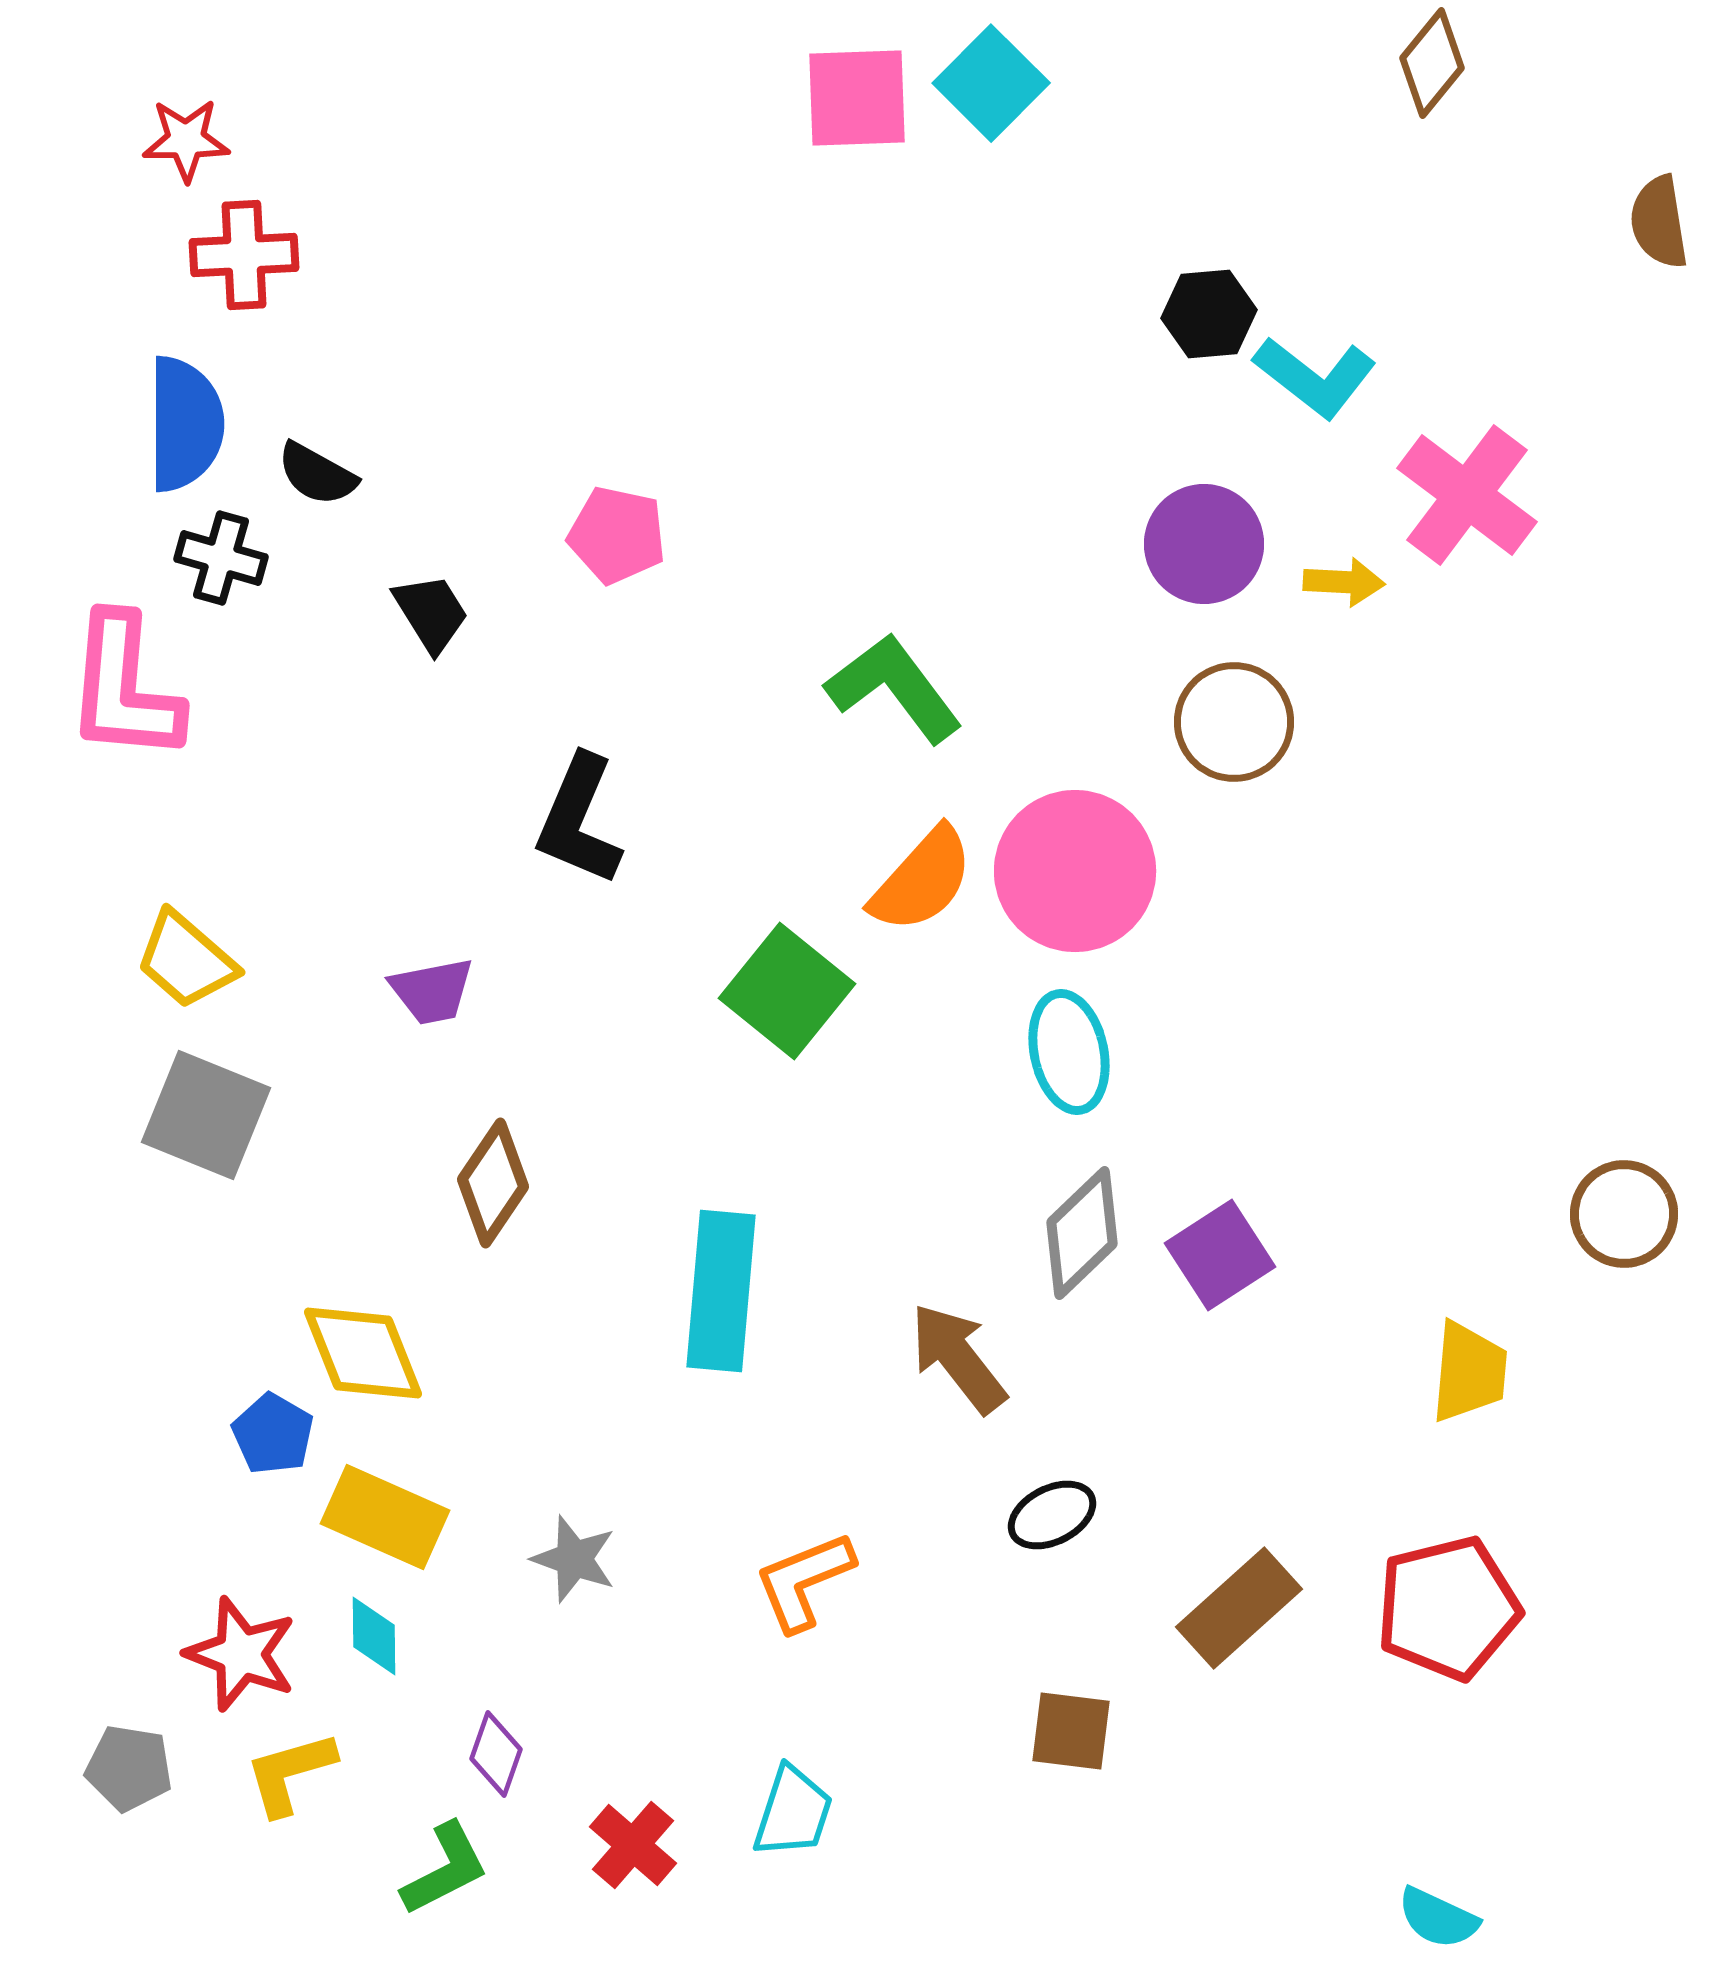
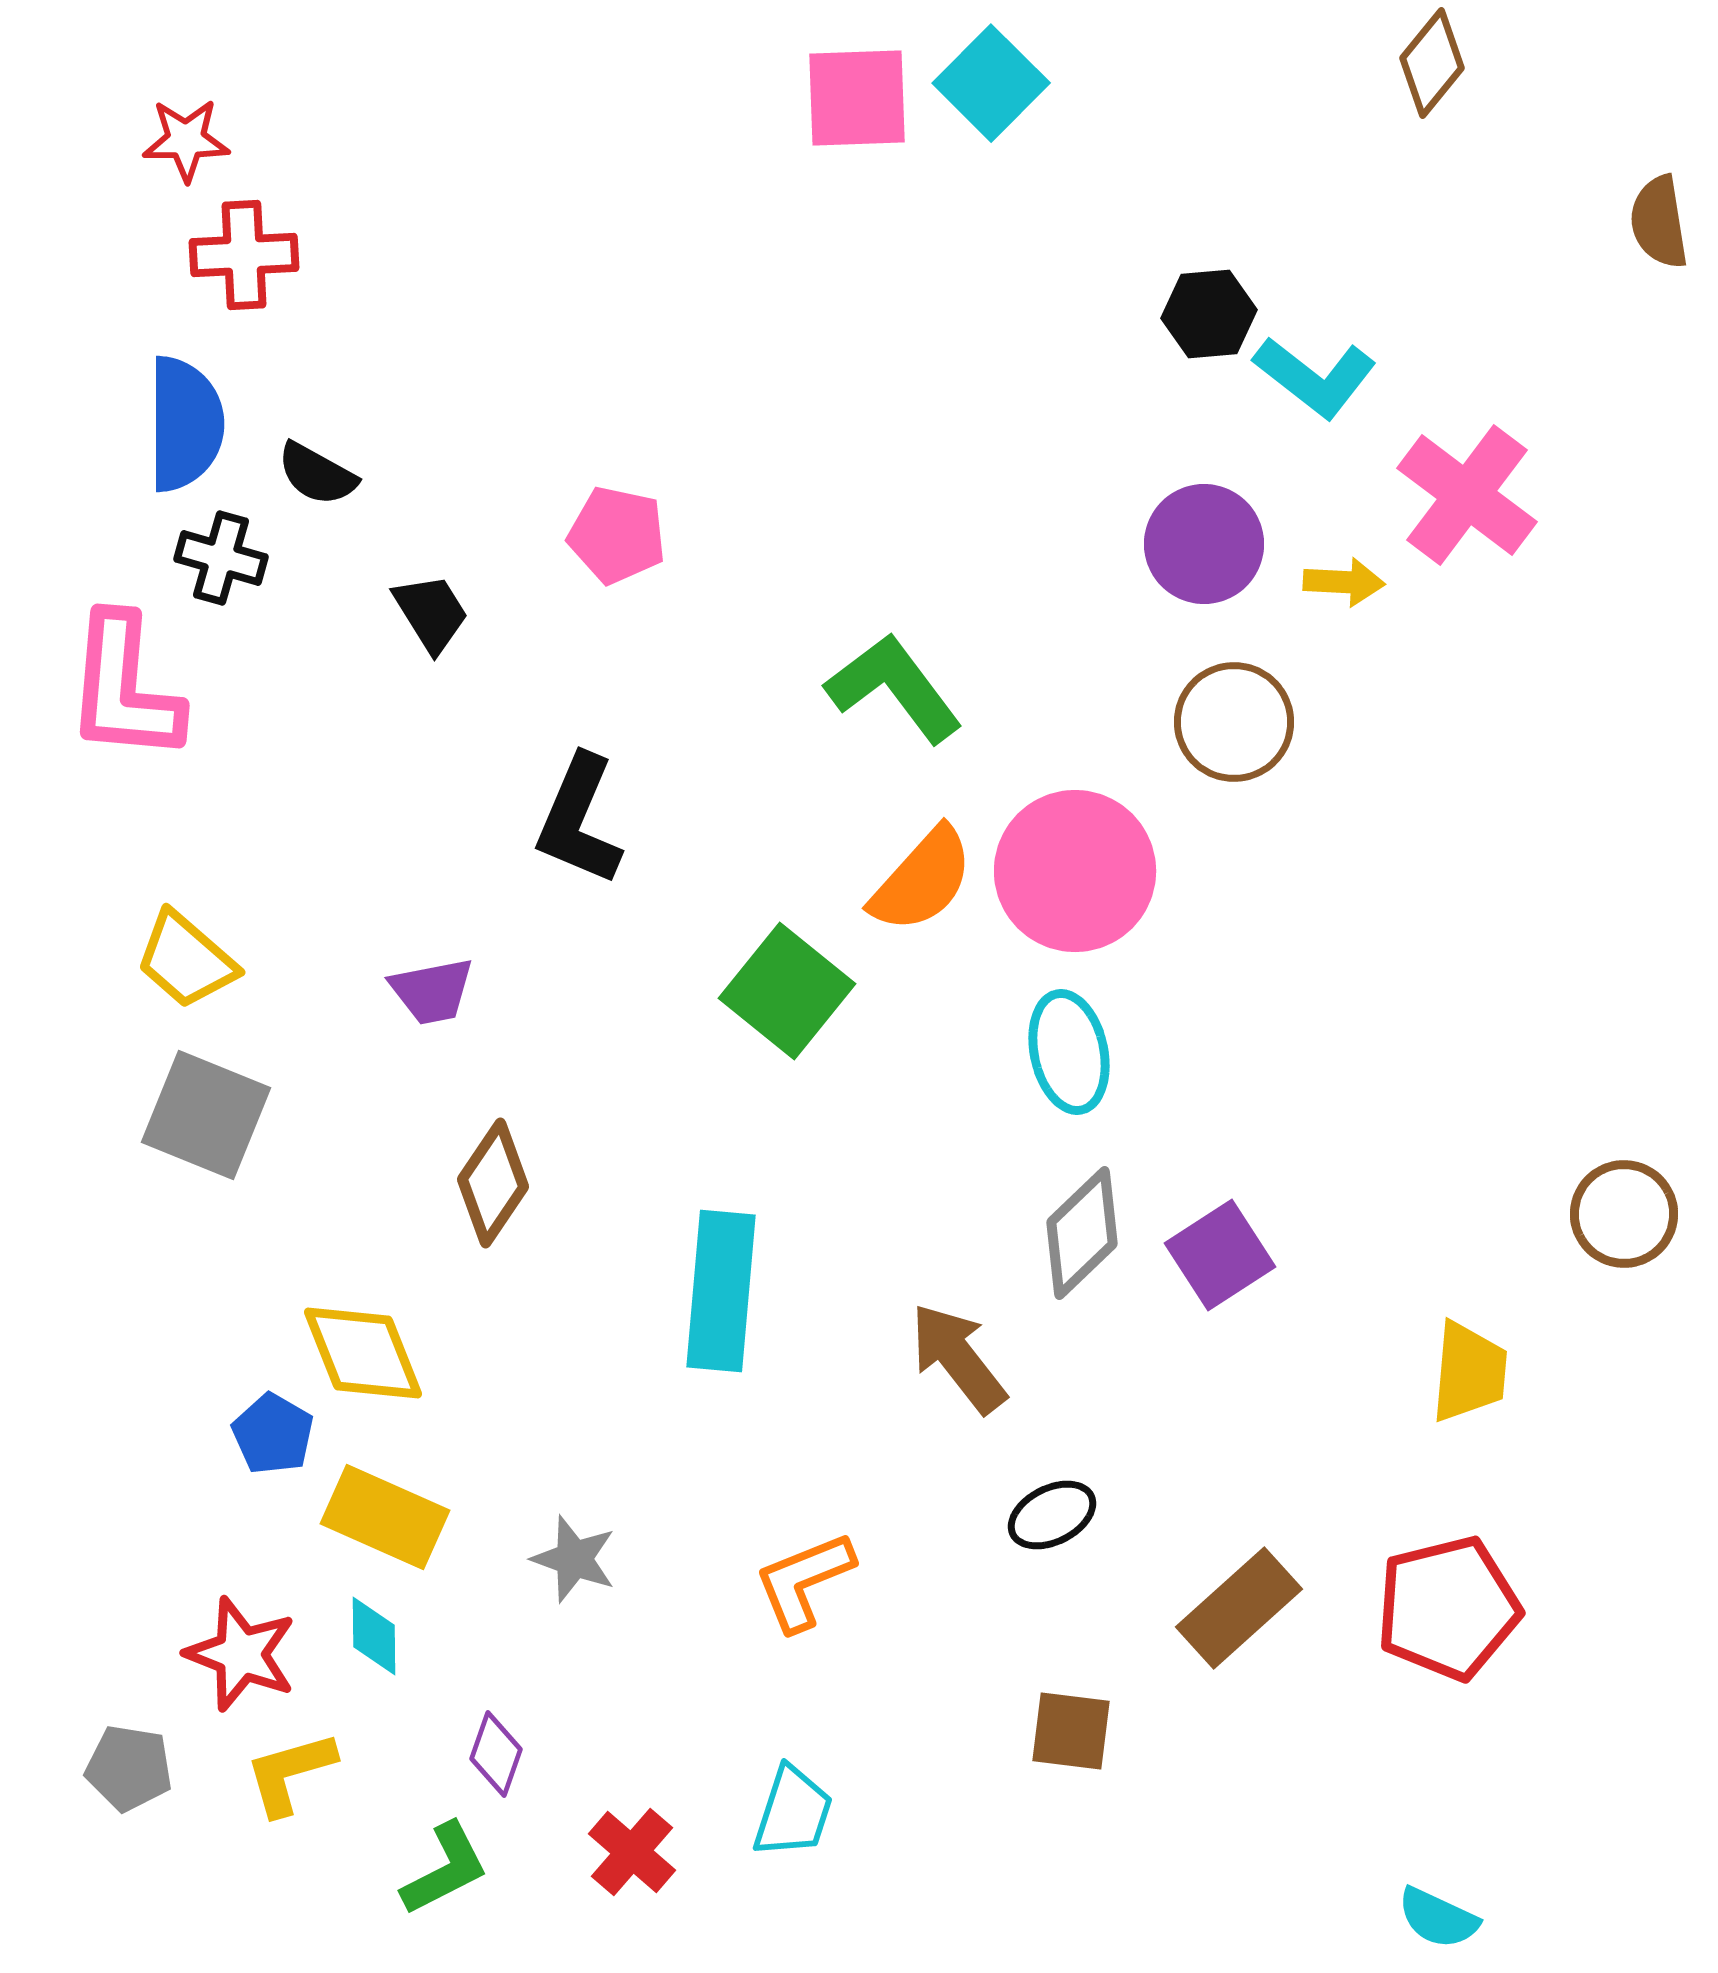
red cross at (633, 1845): moved 1 px left, 7 px down
